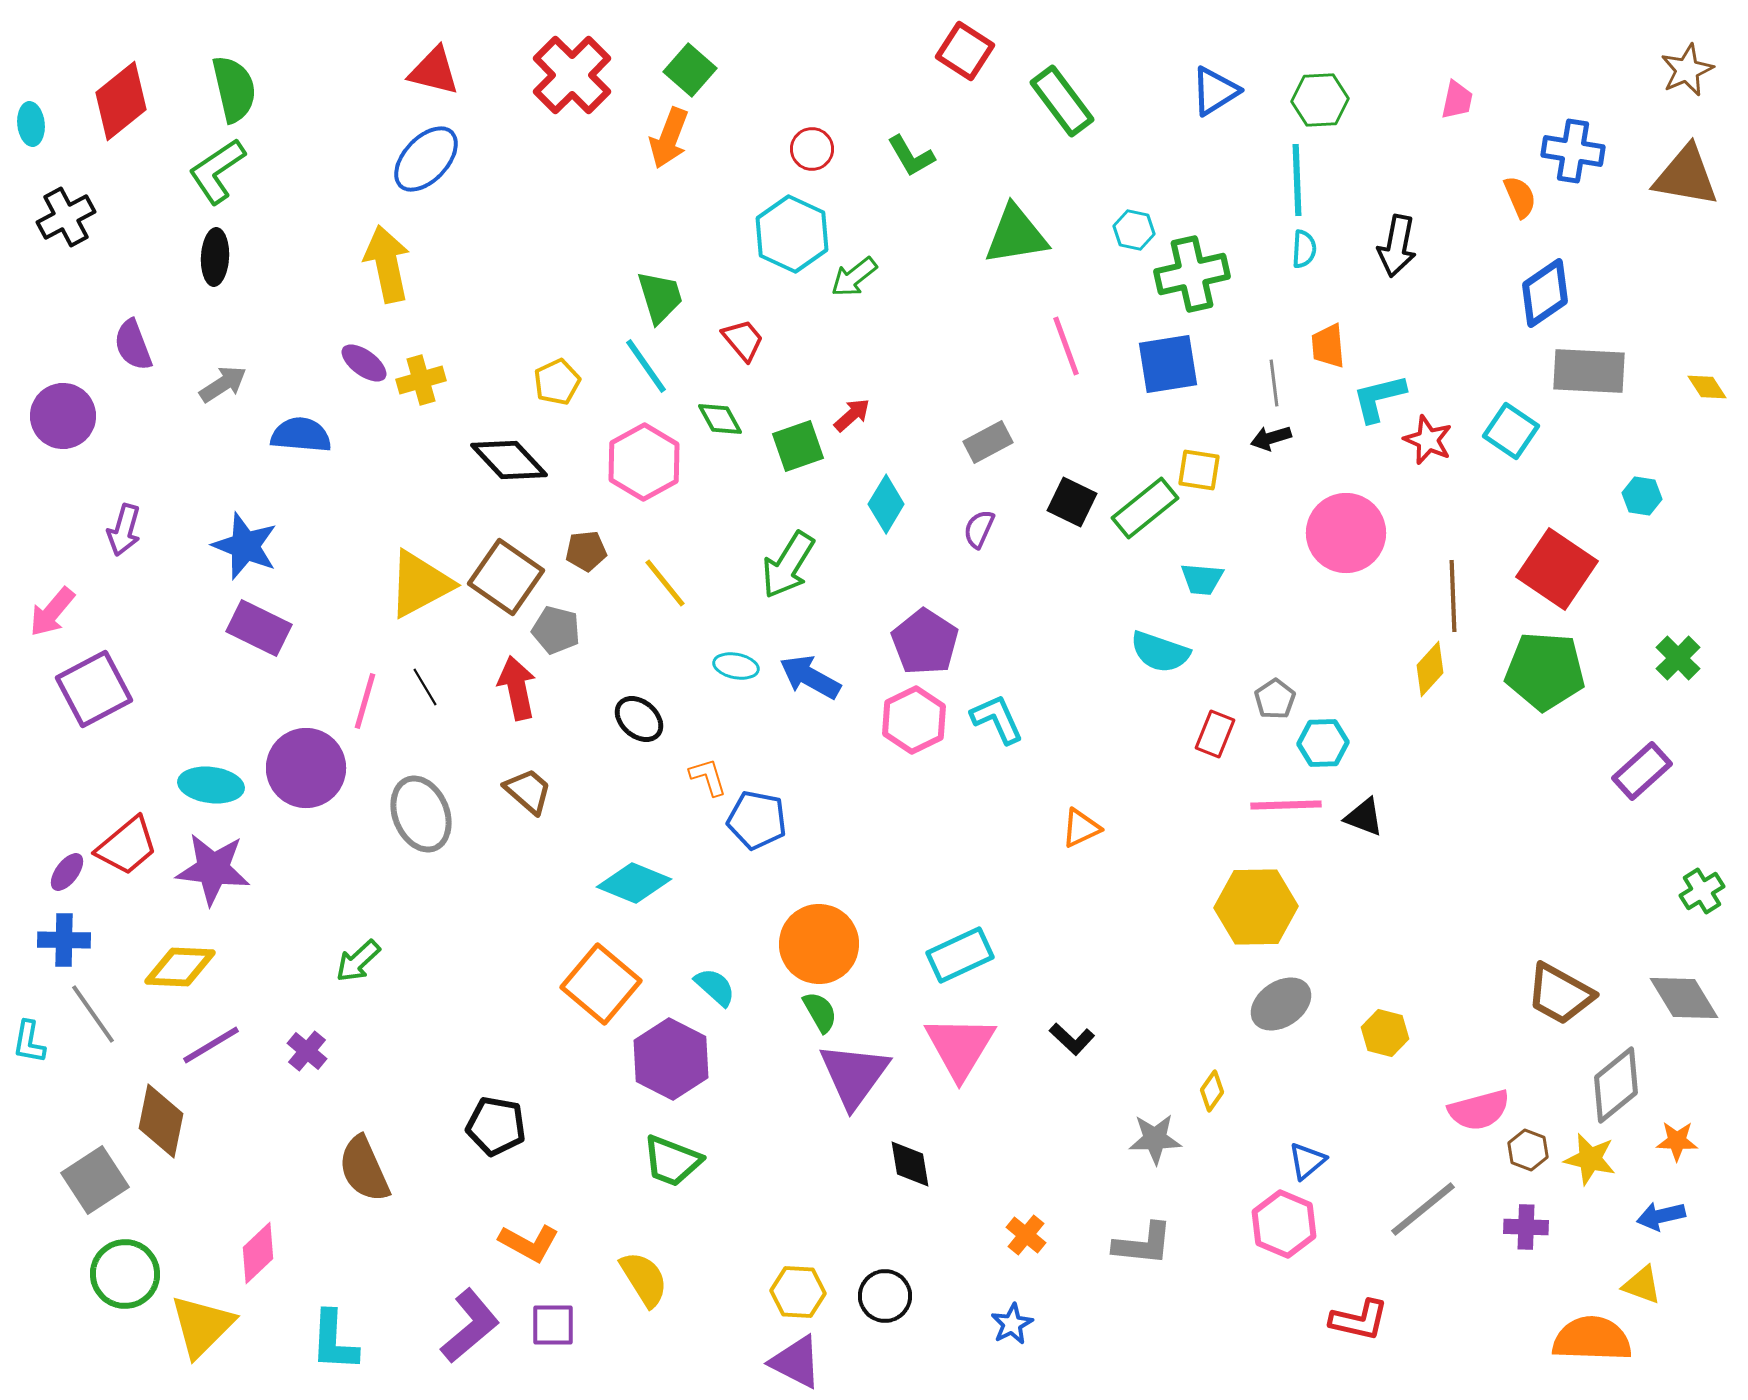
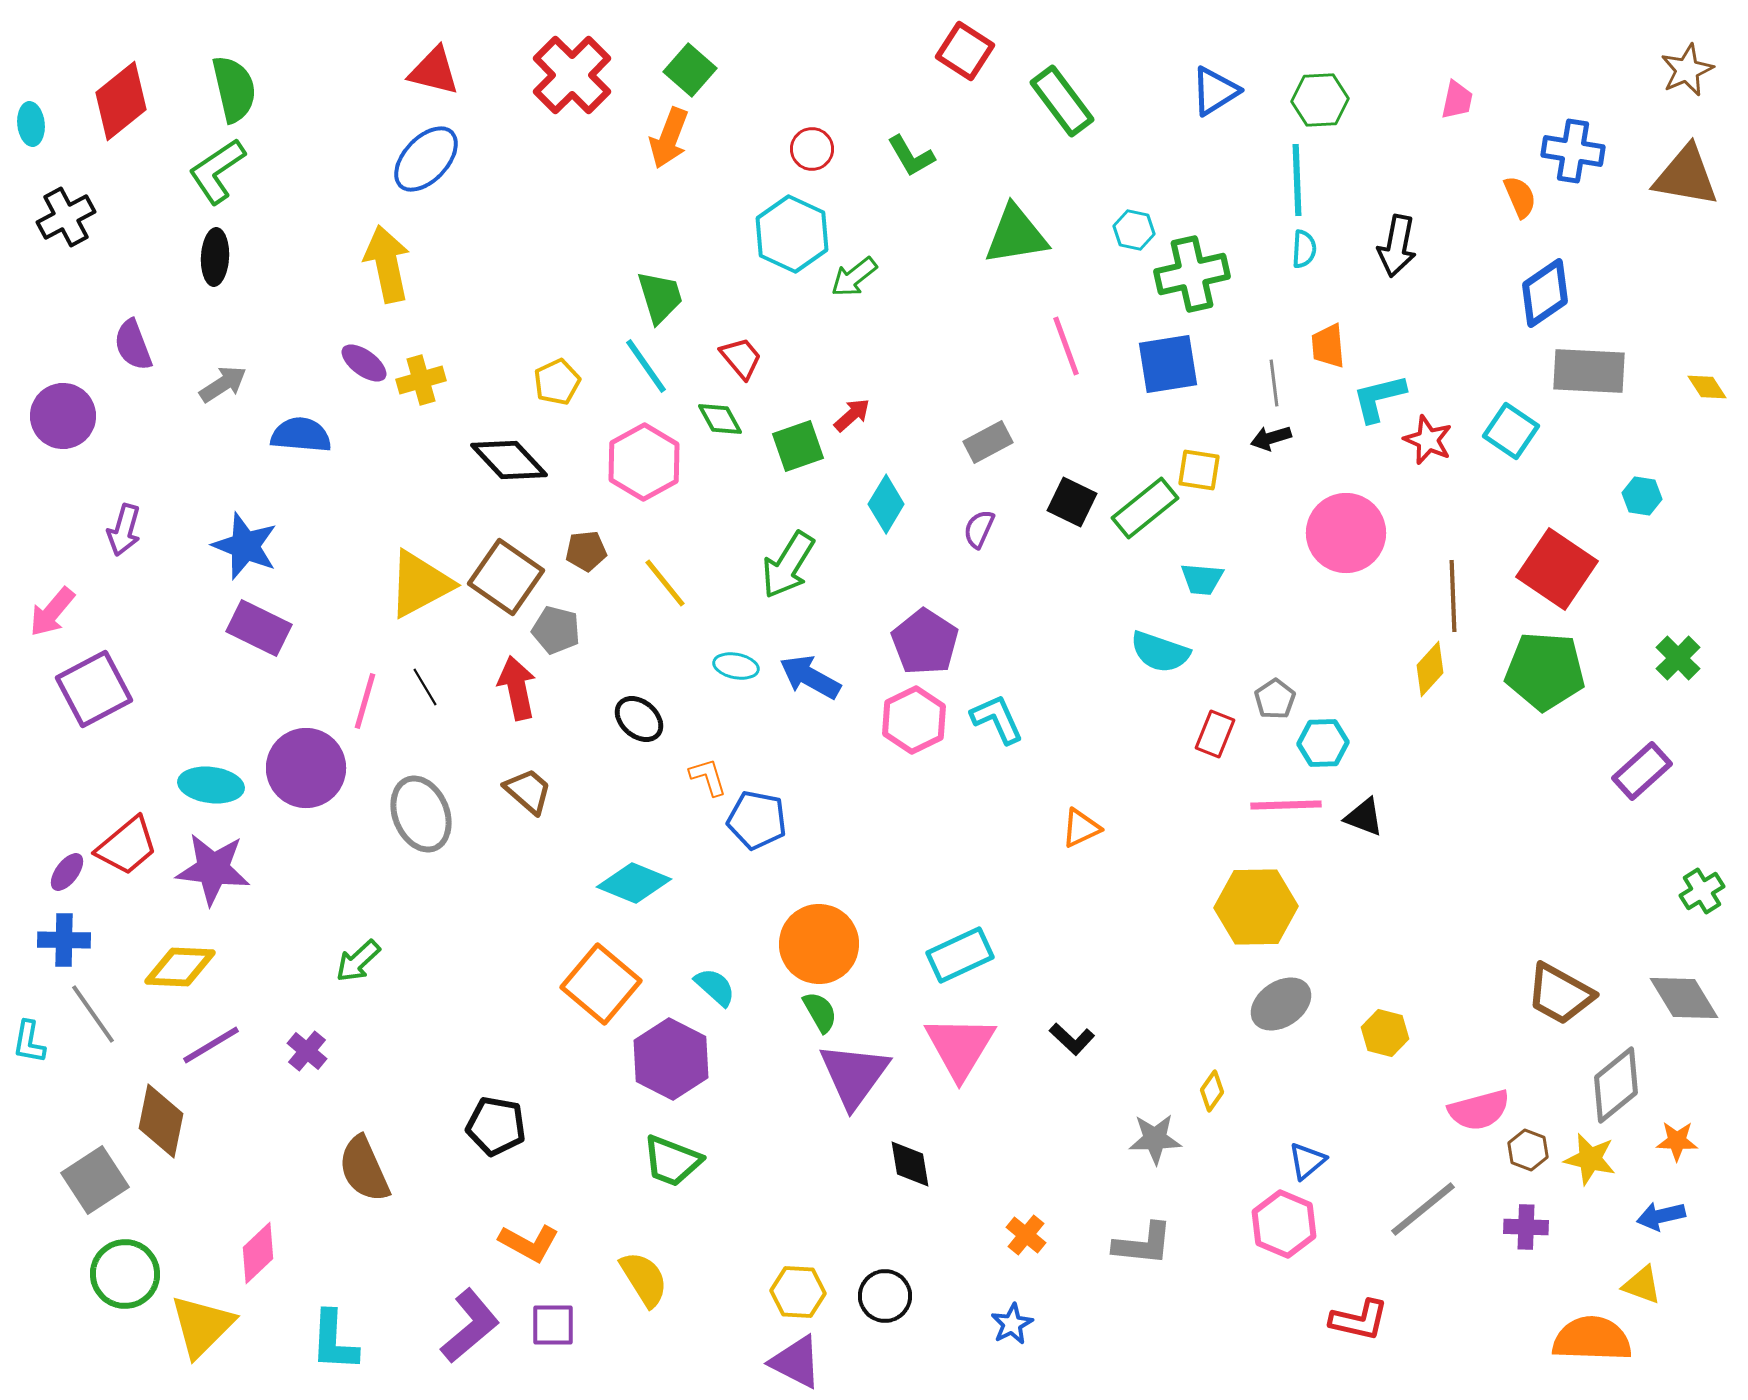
red trapezoid at (743, 340): moved 2 px left, 18 px down
